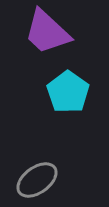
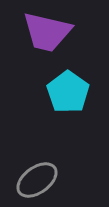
purple trapezoid: rotated 30 degrees counterclockwise
